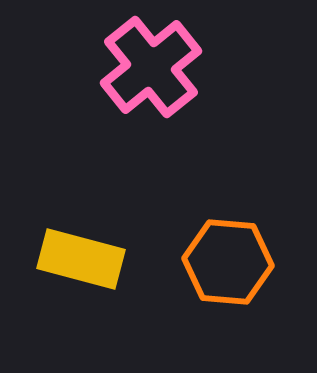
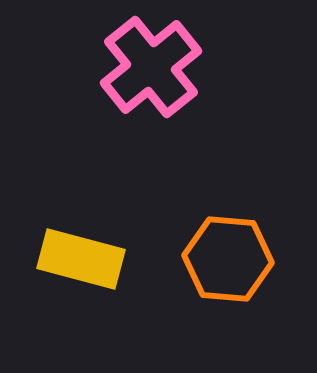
orange hexagon: moved 3 px up
